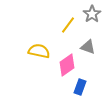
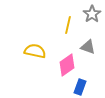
yellow line: rotated 24 degrees counterclockwise
yellow semicircle: moved 4 px left
